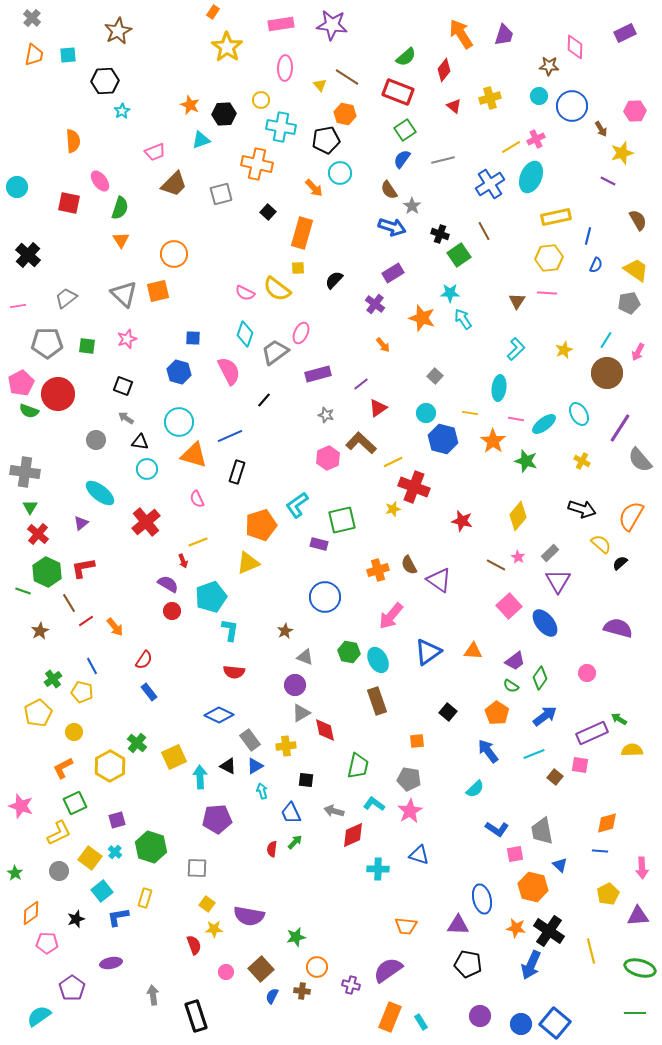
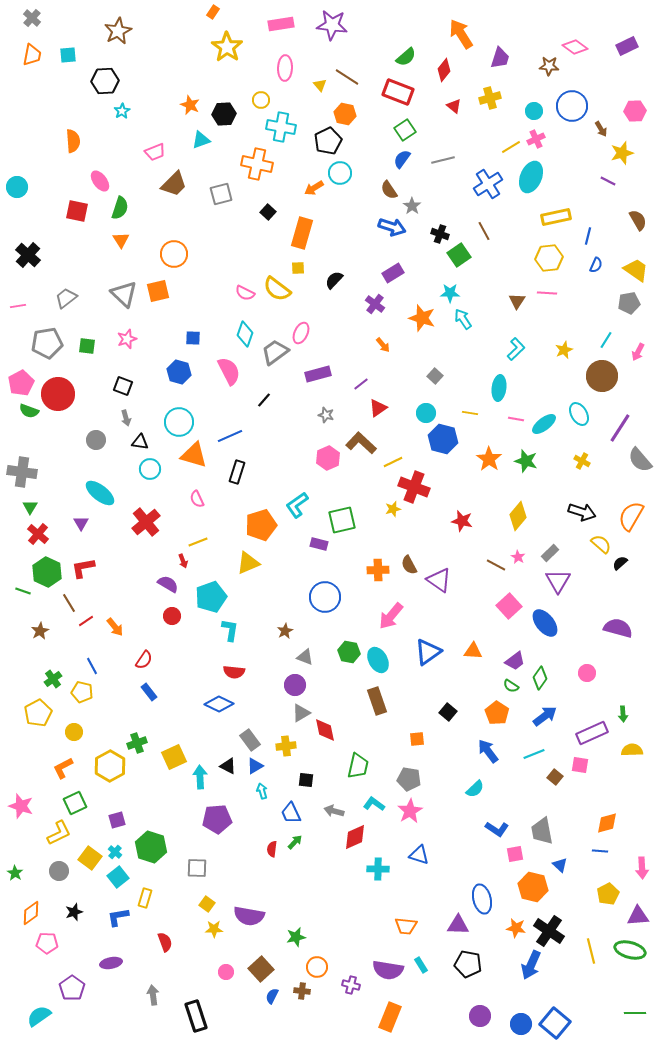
purple rectangle at (625, 33): moved 2 px right, 13 px down
purple trapezoid at (504, 35): moved 4 px left, 23 px down
pink diamond at (575, 47): rotated 55 degrees counterclockwise
orange trapezoid at (34, 55): moved 2 px left
cyan circle at (539, 96): moved 5 px left, 15 px down
black pentagon at (326, 140): moved 2 px right, 1 px down; rotated 16 degrees counterclockwise
blue cross at (490, 184): moved 2 px left
orange arrow at (314, 188): rotated 102 degrees clockwise
red square at (69, 203): moved 8 px right, 8 px down
gray pentagon at (47, 343): rotated 8 degrees counterclockwise
brown circle at (607, 373): moved 5 px left, 3 px down
gray arrow at (126, 418): rotated 140 degrees counterclockwise
orange star at (493, 441): moved 4 px left, 18 px down
cyan circle at (147, 469): moved 3 px right
gray cross at (25, 472): moved 3 px left
black arrow at (582, 509): moved 3 px down
purple triangle at (81, 523): rotated 21 degrees counterclockwise
orange cross at (378, 570): rotated 15 degrees clockwise
red circle at (172, 611): moved 5 px down
blue diamond at (219, 715): moved 11 px up
green arrow at (619, 719): moved 4 px right, 5 px up; rotated 126 degrees counterclockwise
orange square at (417, 741): moved 2 px up
green cross at (137, 743): rotated 30 degrees clockwise
red diamond at (353, 835): moved 2 px right, 2 px down
cyan square at (102, 891): moved 16 px right, 14 px up
black star at (76, 919): moved 2 px left, 7 px up
red semicircle at (194, 945): moved 29 px left, 3 px up
green ellipse at (640, 968): moved 10 px left, 18 px up
purple semicircle at (388, 970): rotated 136 degrees counterclockwise
cyan rectangle at (421, 1022): moved 57 px up
